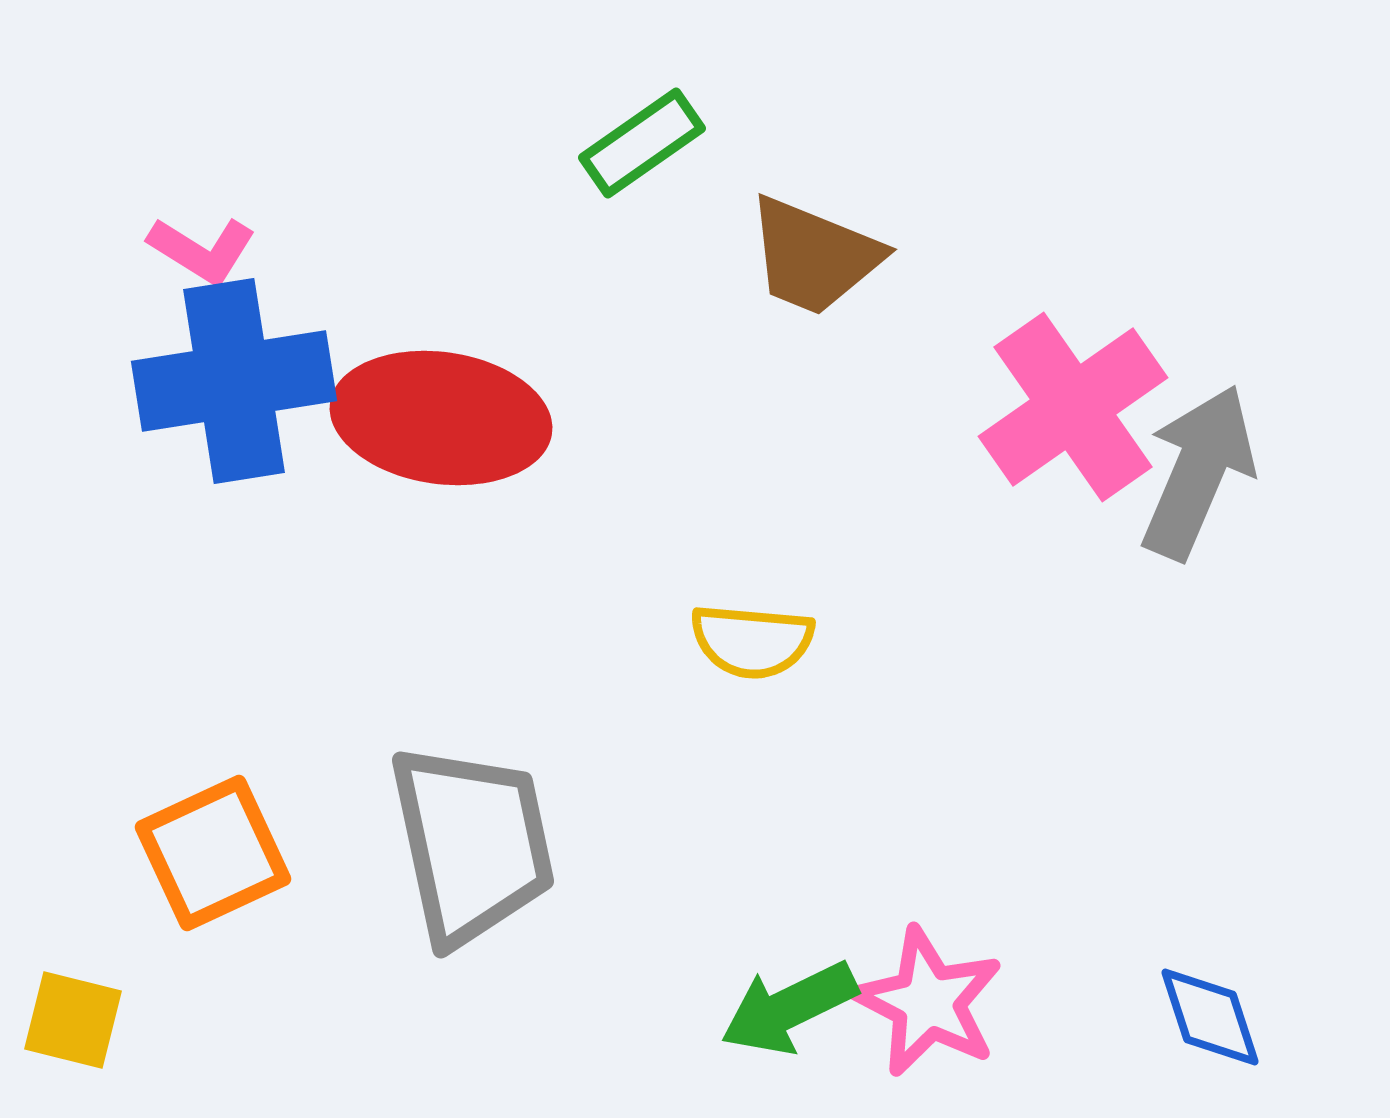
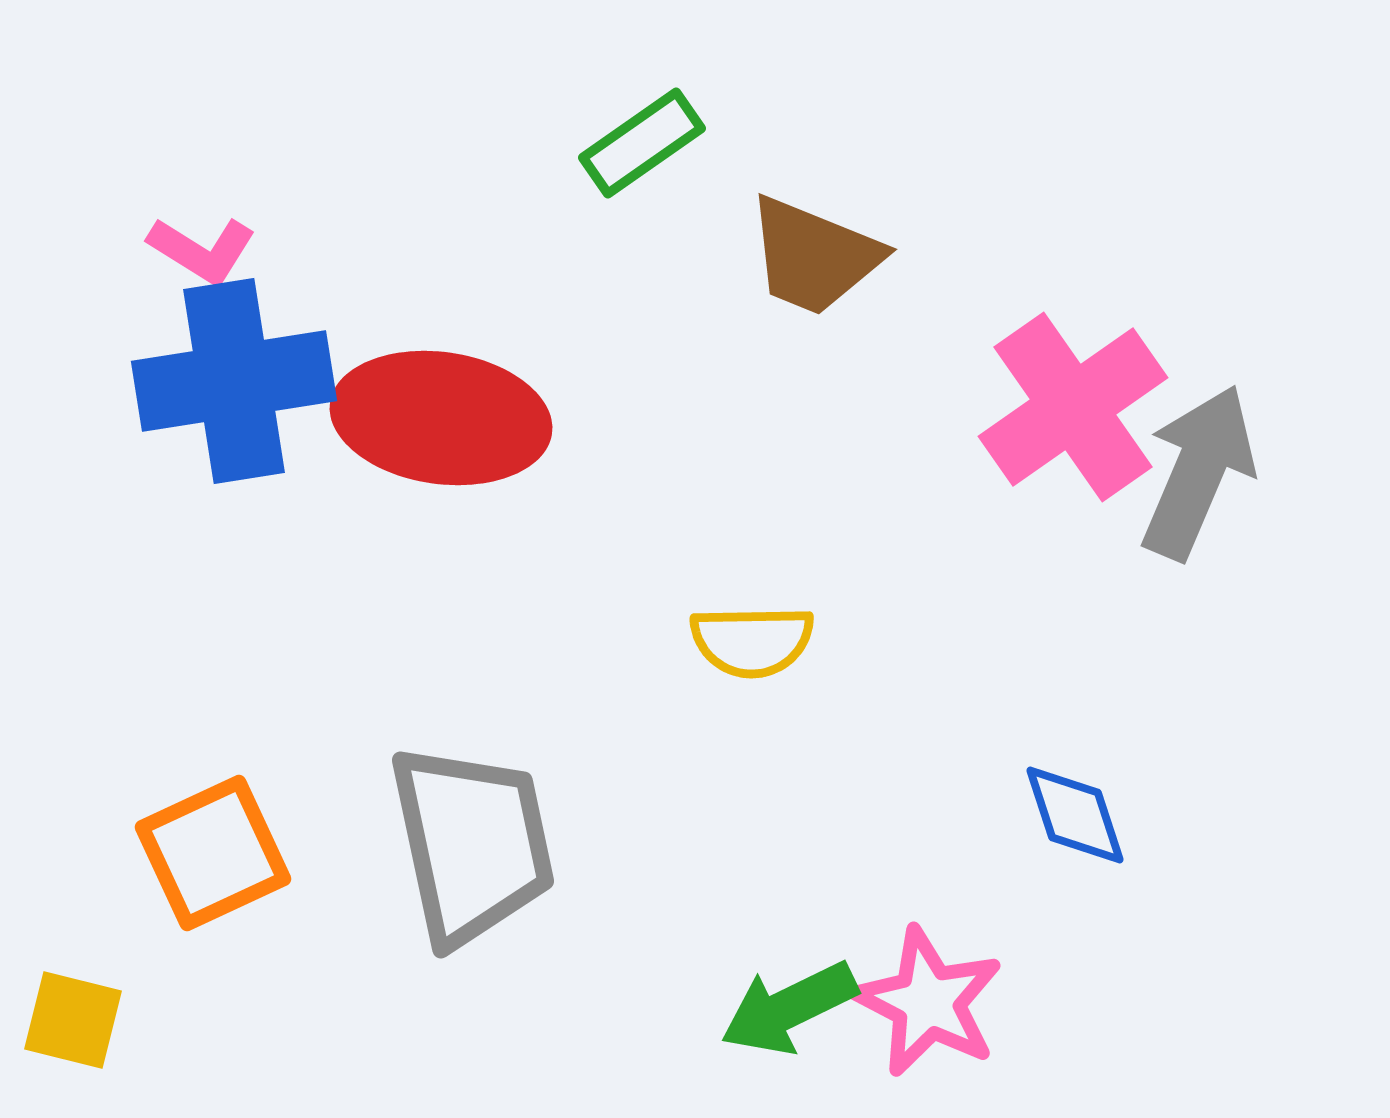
yellow semicircle: rotated 6 degrees counterclockwise
blue diamond: moved 135 px left, 202 px up
